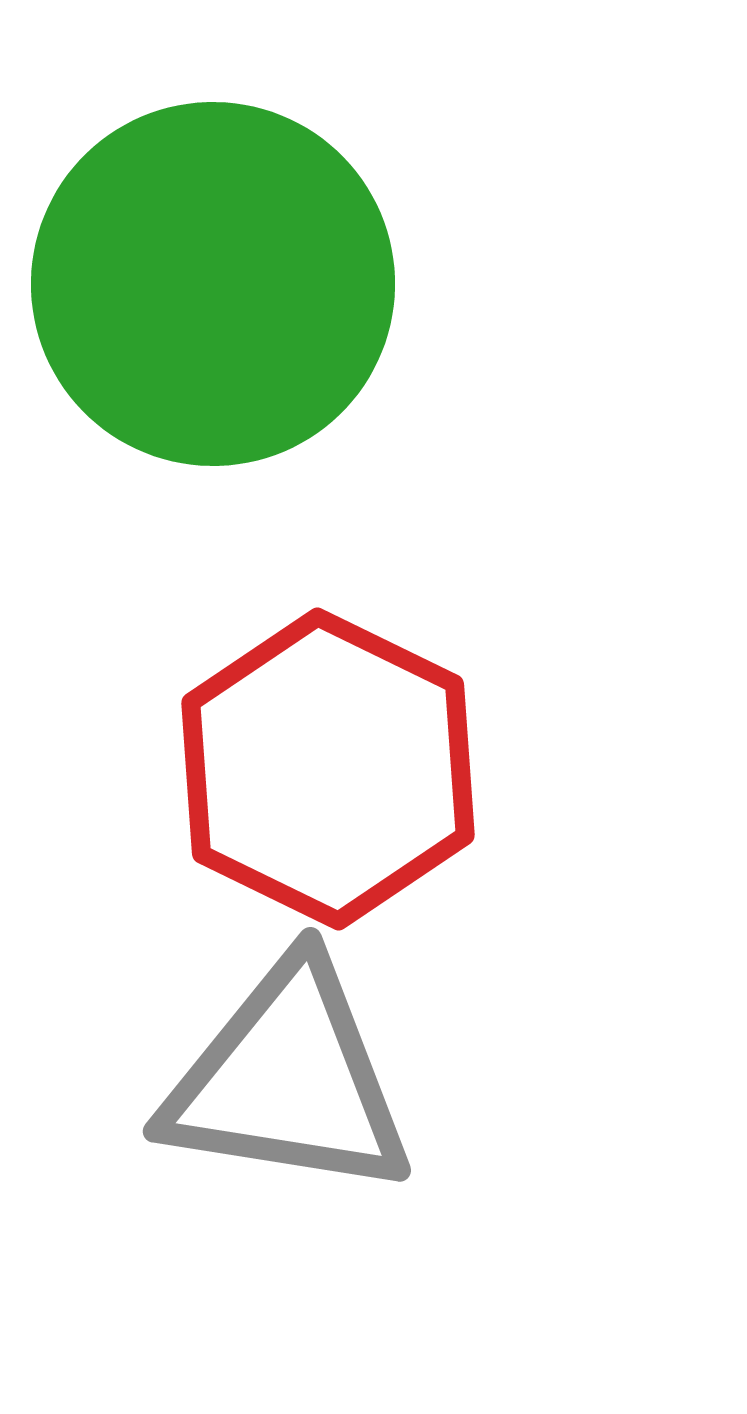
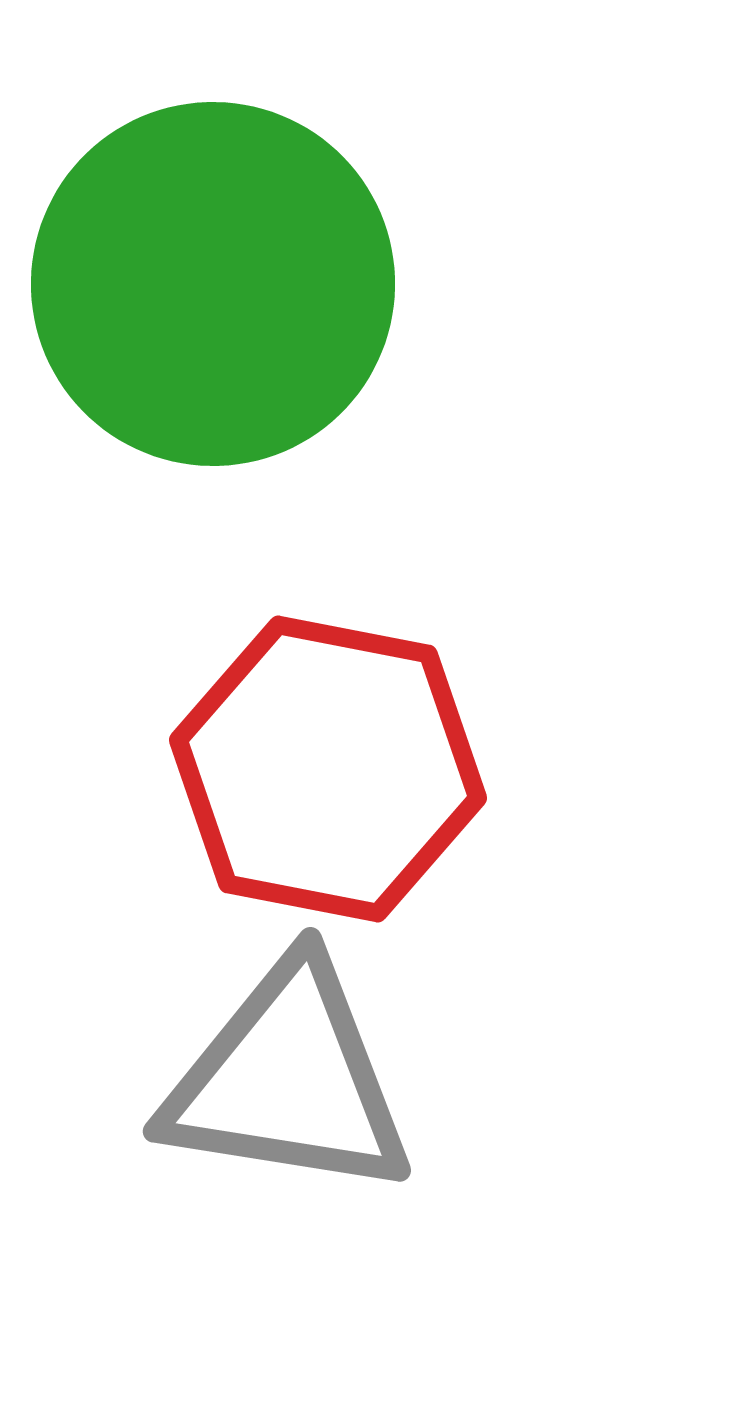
red hexagon: rotated 15 degrees counterclockwise
